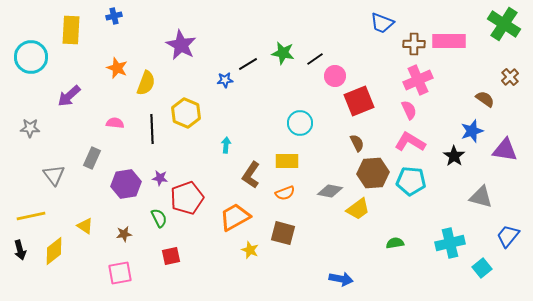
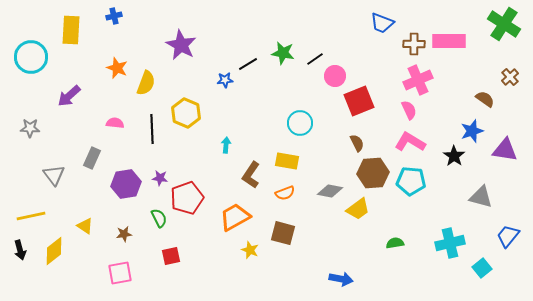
yellow rectangle at (287, 161): rotated 10 degrees clockwise
